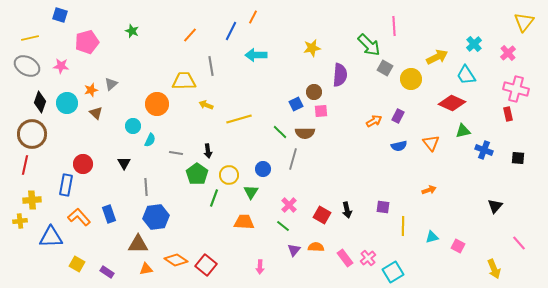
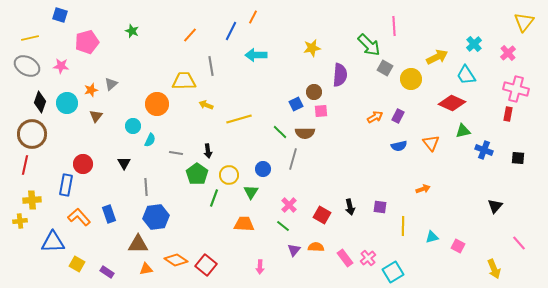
brown triangle at (96, 113): moved 3 px down; rotated 24 degrees clockwise
red rectangle at (508, 114): rotated 24 degrees clockwise
orange arrow at (374, 121): moved 1 px right, 4 px up
orange arrow at (429, 190): moved 6 px left, 1 px up
purple square at (383, 207): moved 3 px left
black arrow at (347, 210): moved 3 px right, 3 px up
orange trapezoid at (244, 222): moved 2 px down
blue triangle at (51, 237): moved 2 px right, 5 px down
